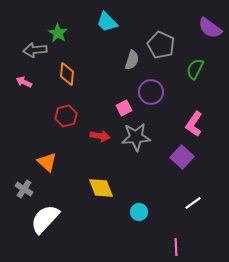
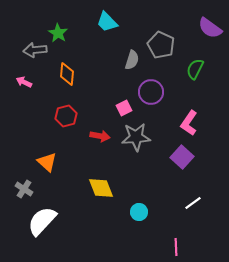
pink L-shape: moved 5 px left, 1 px up
white semicircle: moved 3 px left, 2 px down
